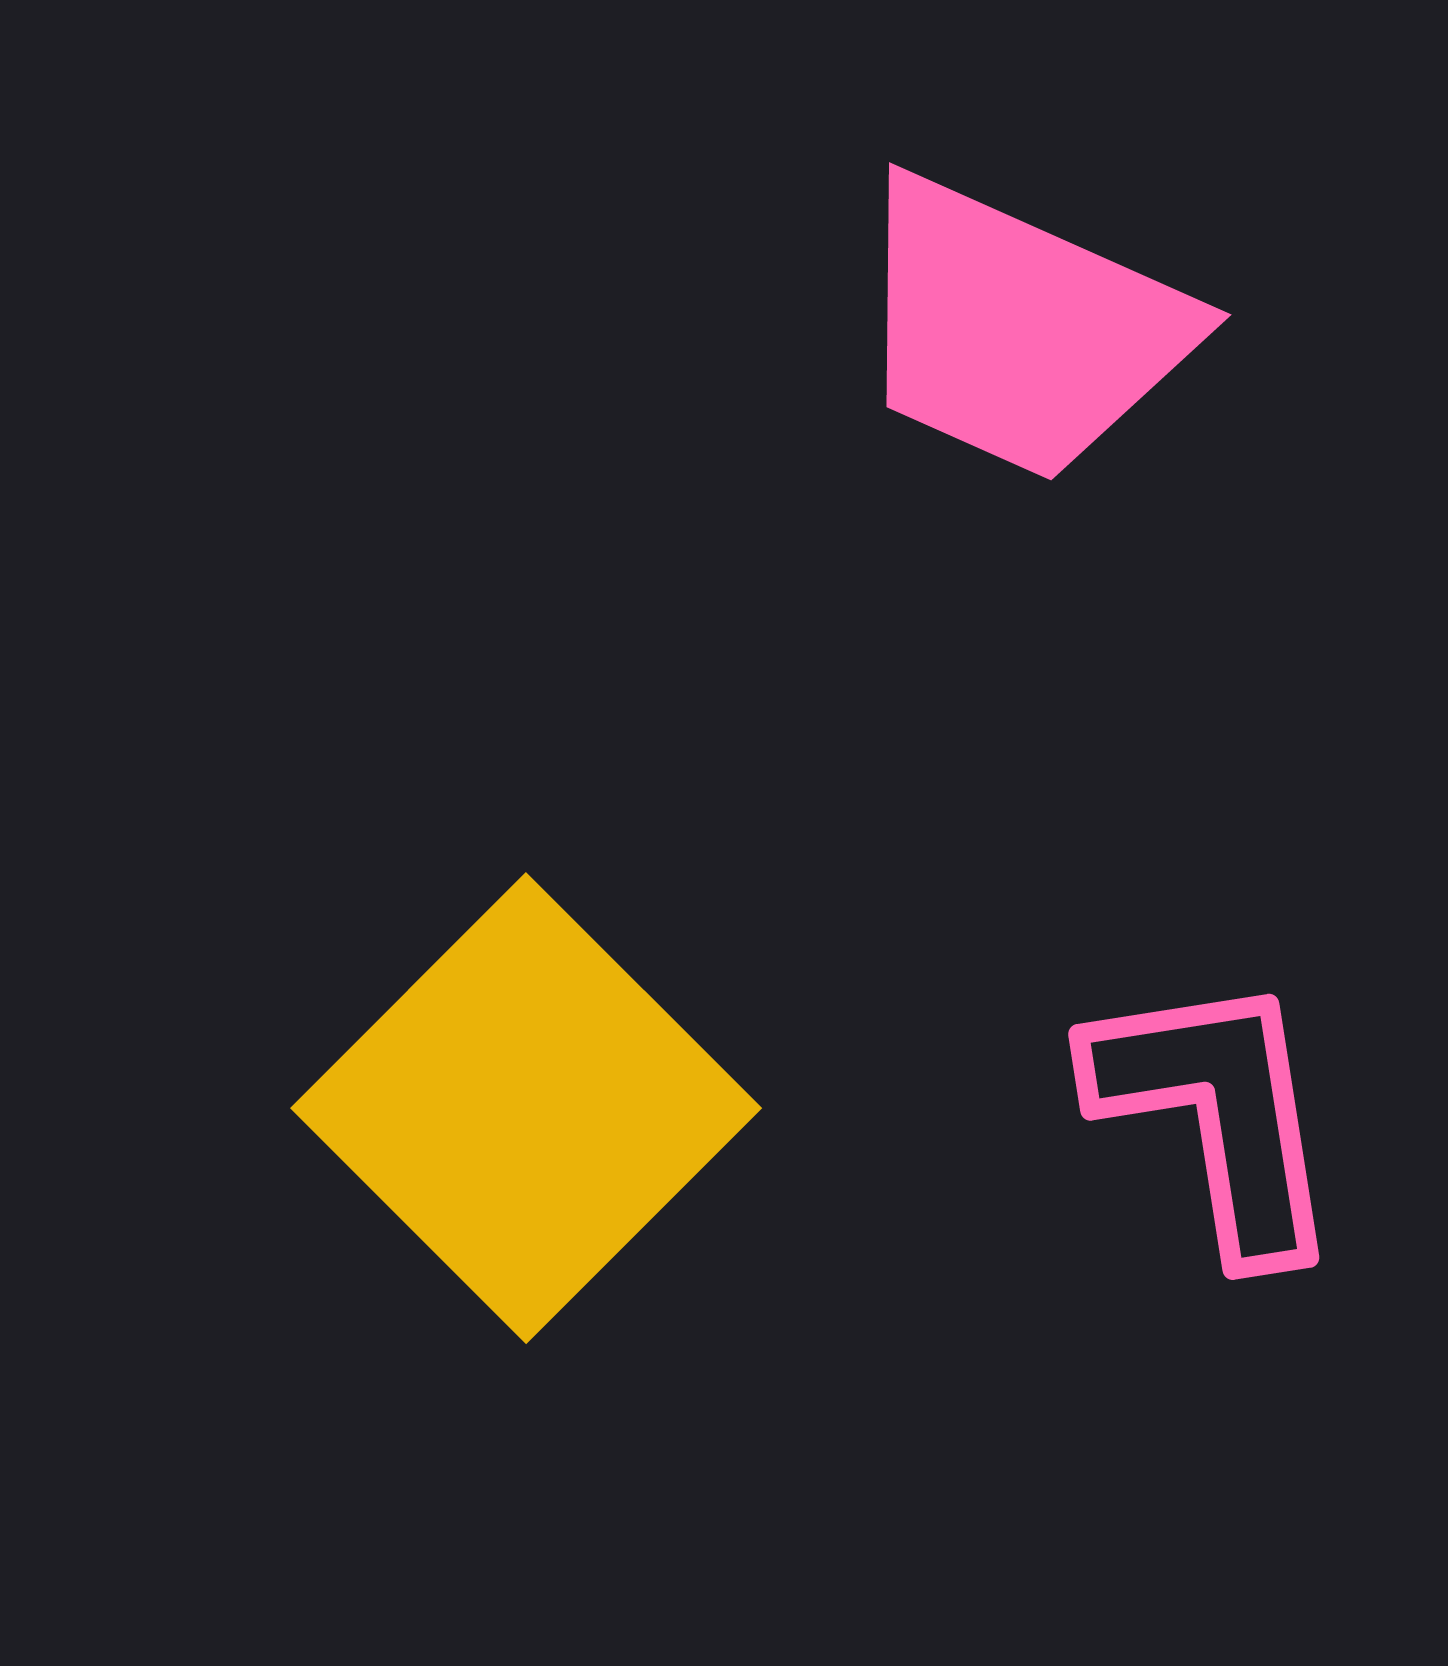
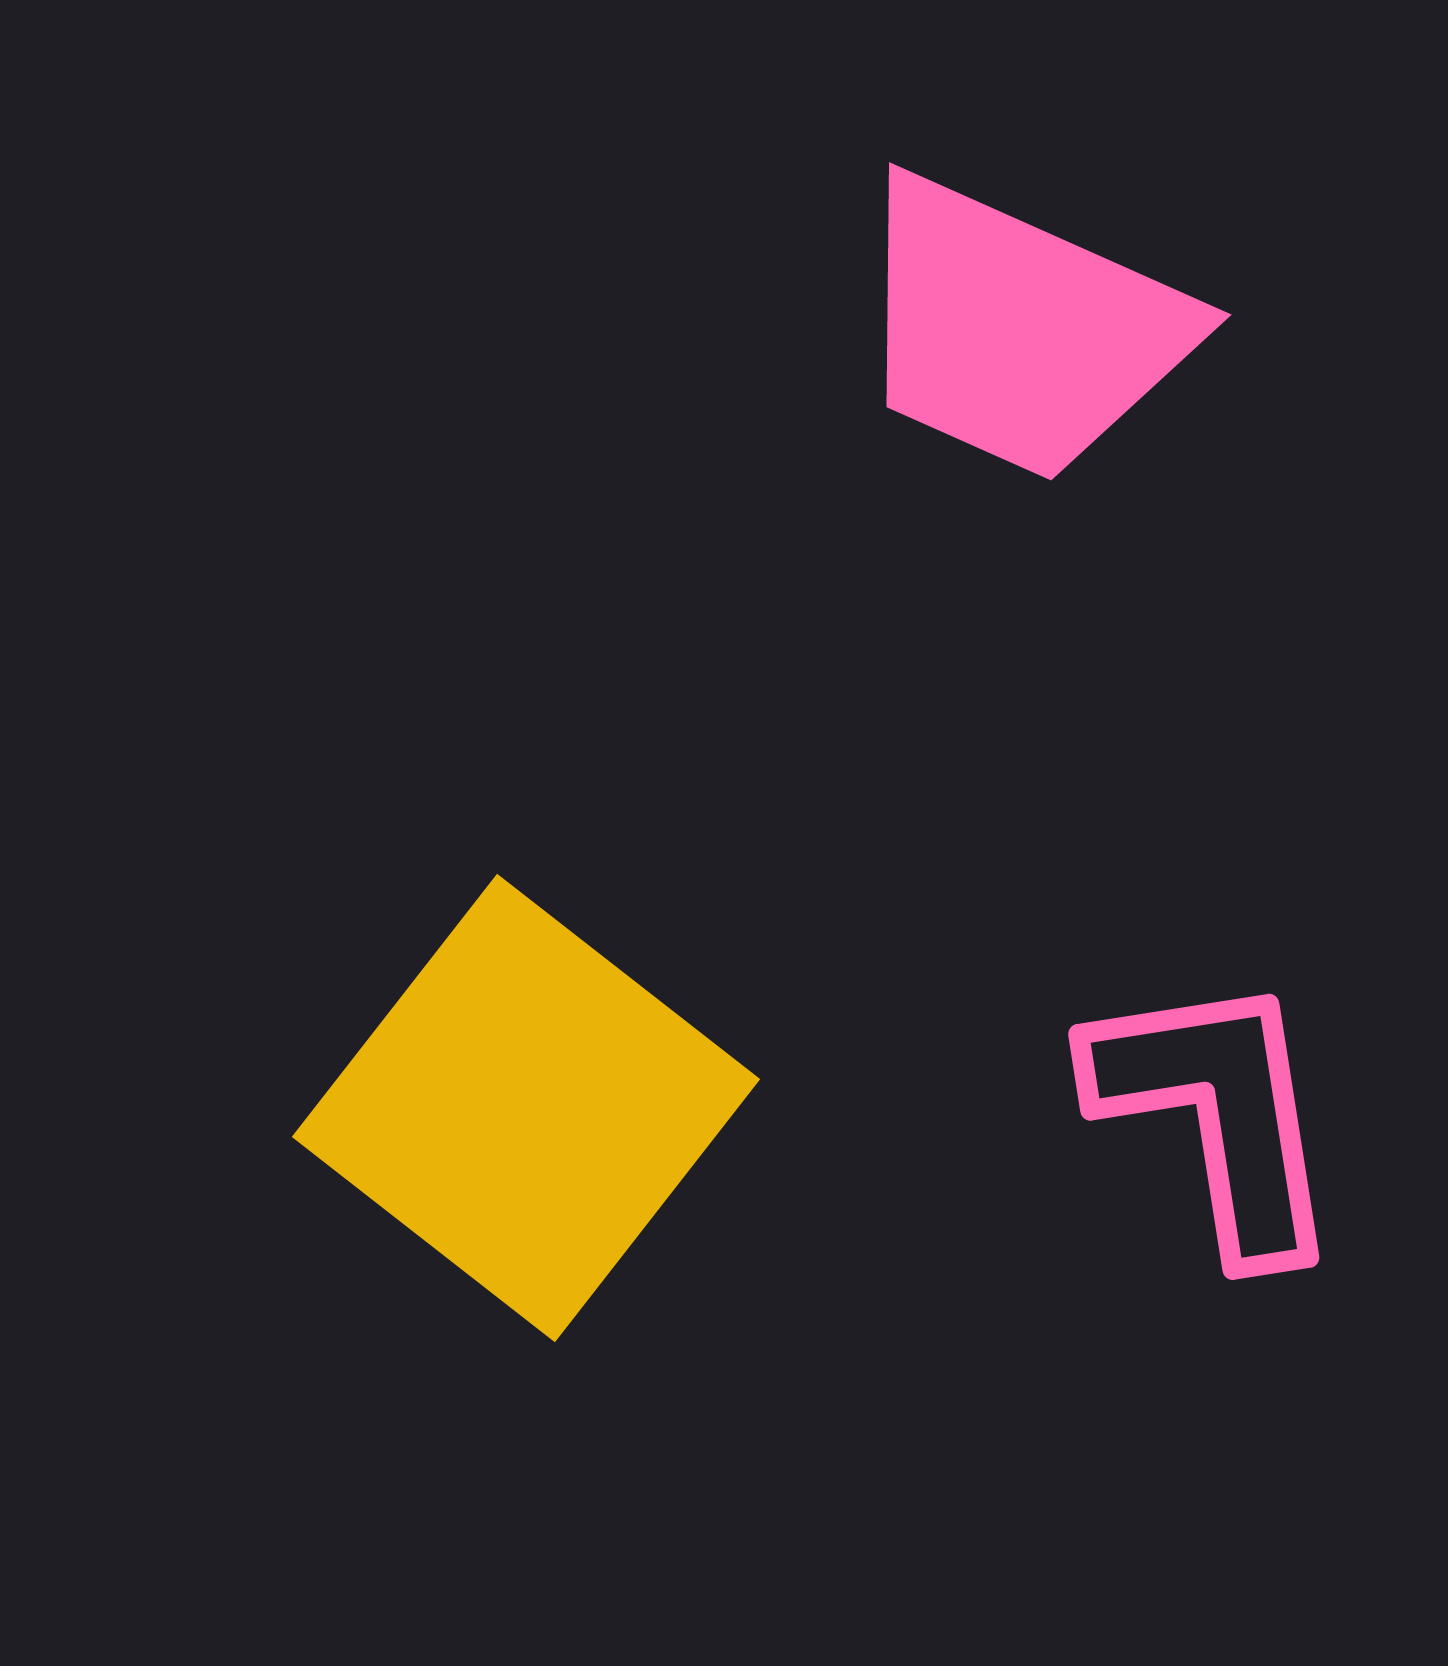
yellow square: rotated 7 degrees counterclockwise
